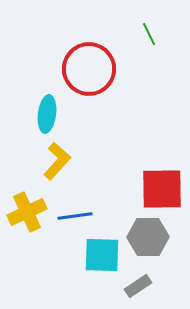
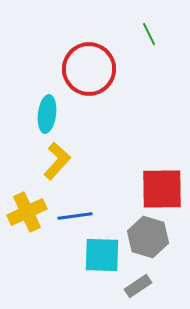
gray hexagon: rotated 18 degrees clockwise
